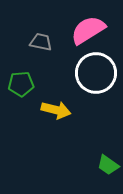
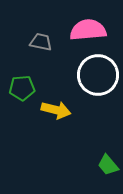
pink semicircle: rotated 27 degrees clockwise
white circle: moved 2 px right, 2 px down
green pentagon: moved 1 px right, 4 px down
green trapezoid: rotated 15 degrees clockwise
